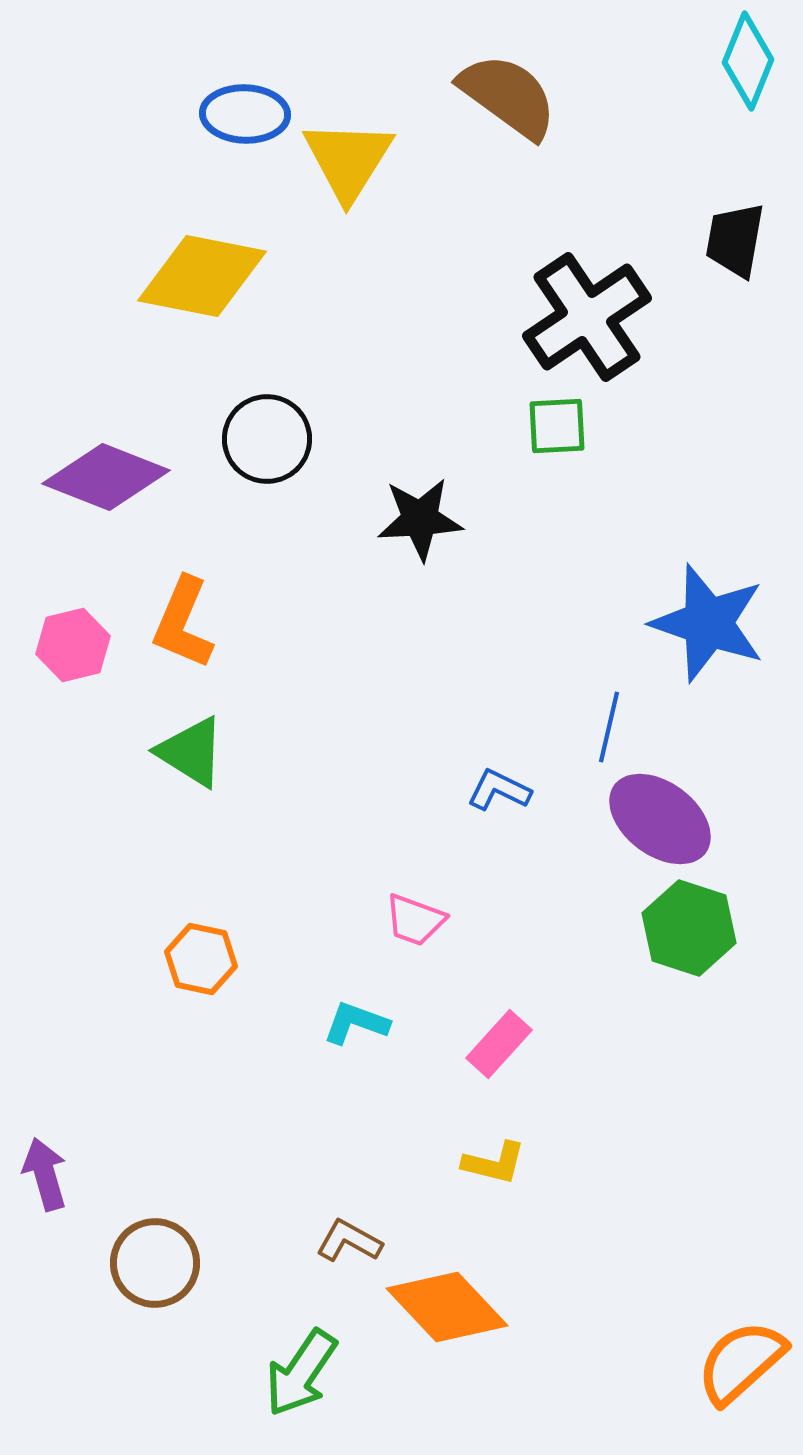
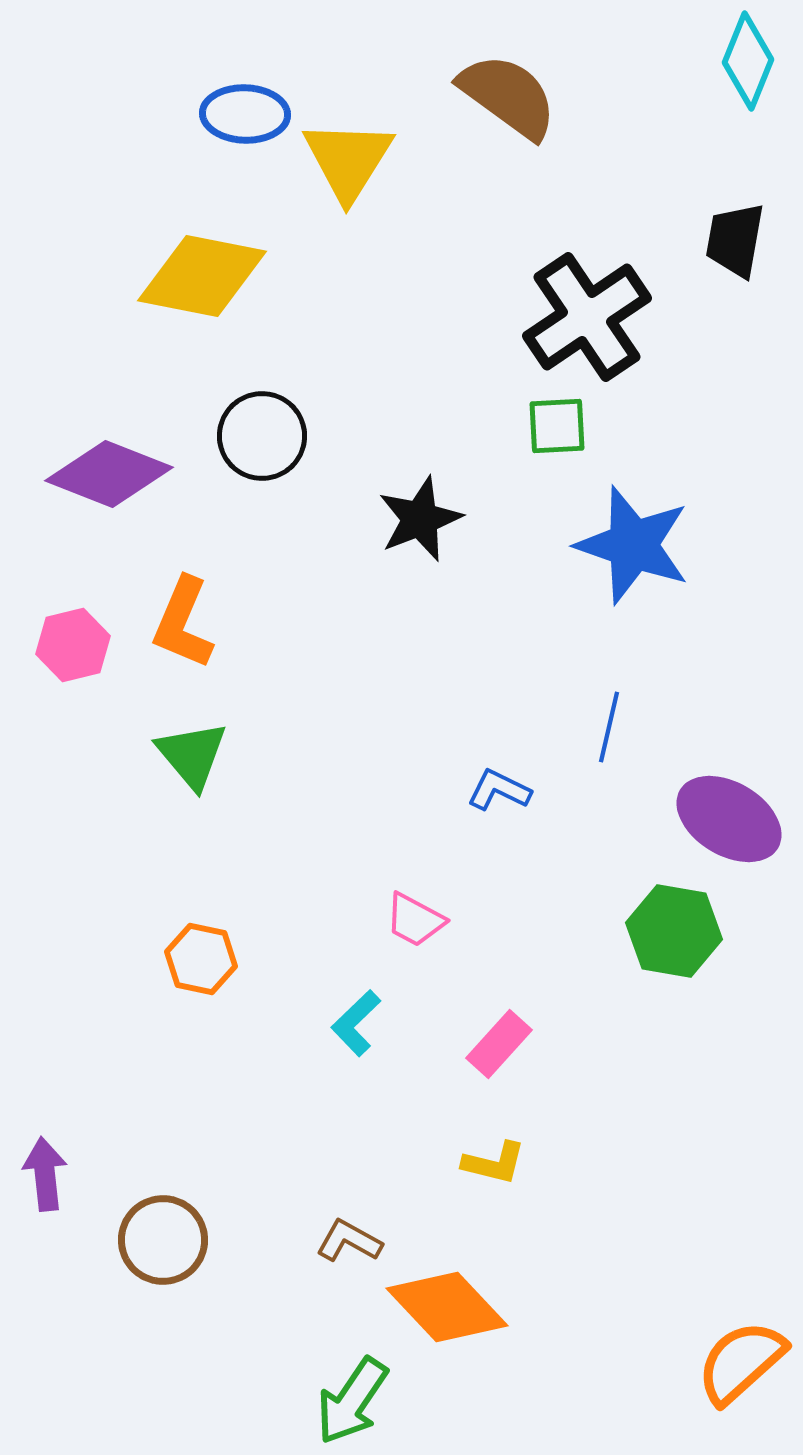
black circle: moved 5 px left, 3 px up
purple diamond: moved 3 px right, 3 px up
black star: rotated 18 degrees counterclockwise
blue star: moved 75 px left, 78 px up
green triangle: moved 1 px right, 3 px down; rotated 18 degrees clockwise
purple ellipse: moved 69 px right; rotated 6 degrees counterclockwise
pink trapezoid: rotated 8 degrees clockwise
green hexagon: moved 15 px left, 3 px down; rotated 8 degrees counterclockwise
cyan L-shape: rotated 64 degrees counterclockwise
purple arrow: rotated 10 degrees clockwise
brown circle: moved 8 px right, 23 px up
green arrow: moved 51 px right, 28 px down
